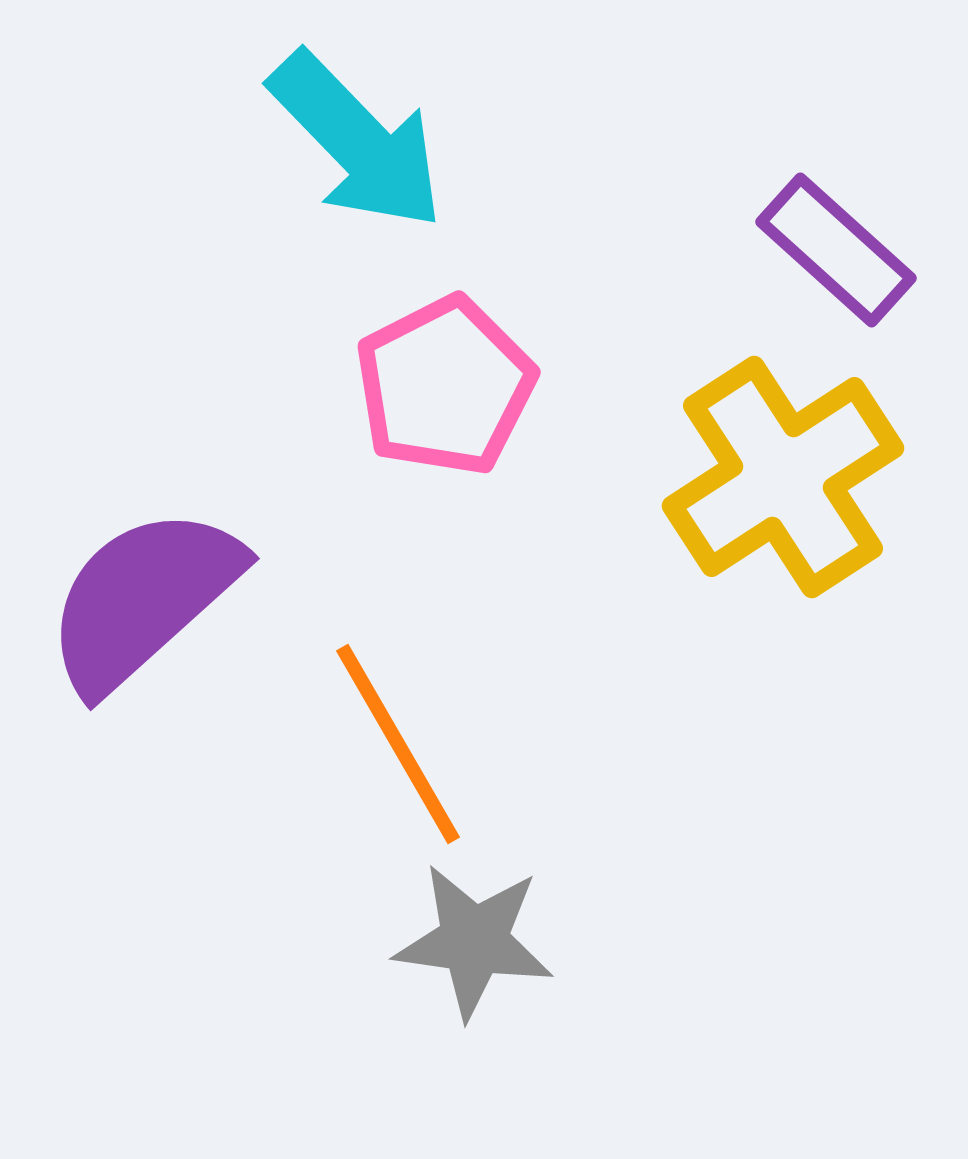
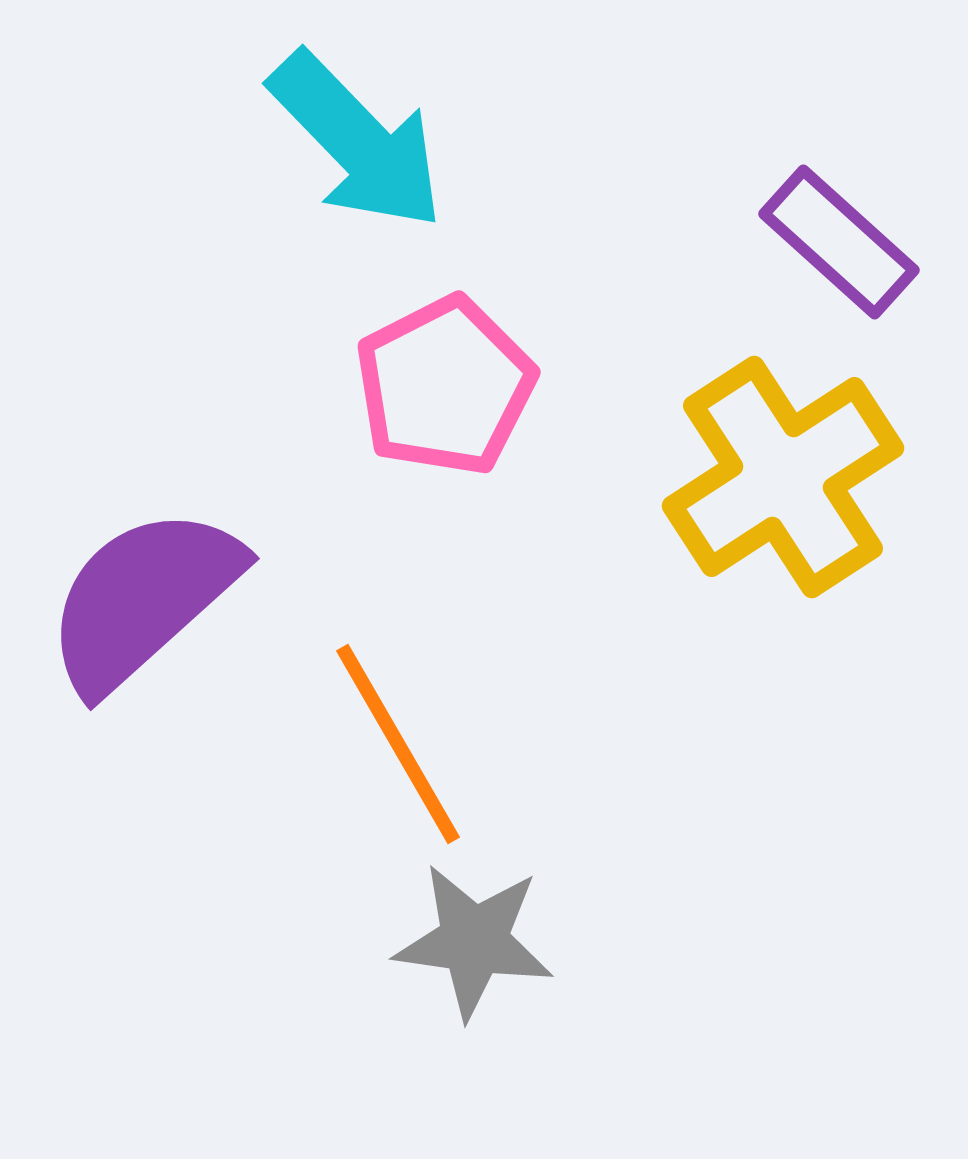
purple rectangle: moved 3 px right, 8 px up
